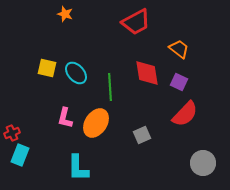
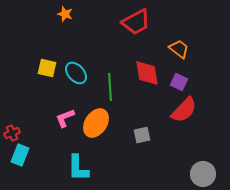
red semicircle: moved 1 px left, 4 px up
pink L-shape: rotated 55 degrees clockwise
gray square: rotated 12 degrees clockwise
gray circle: moved 11 px down
